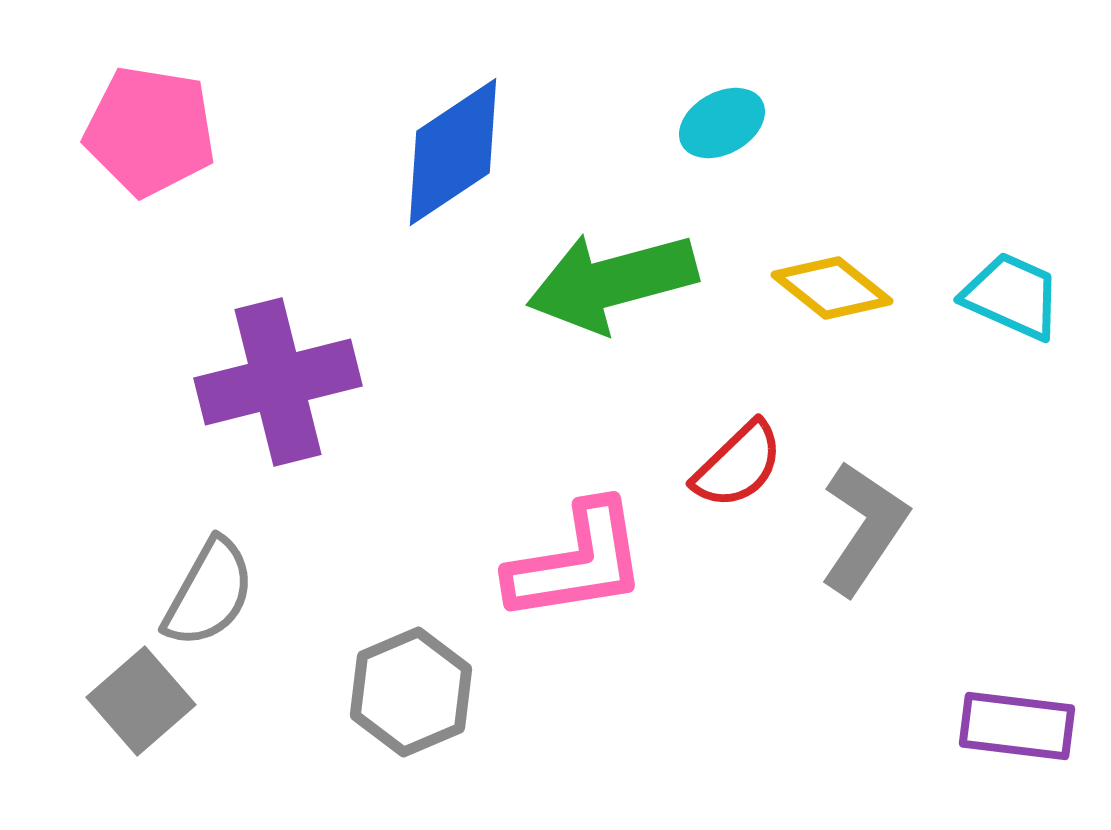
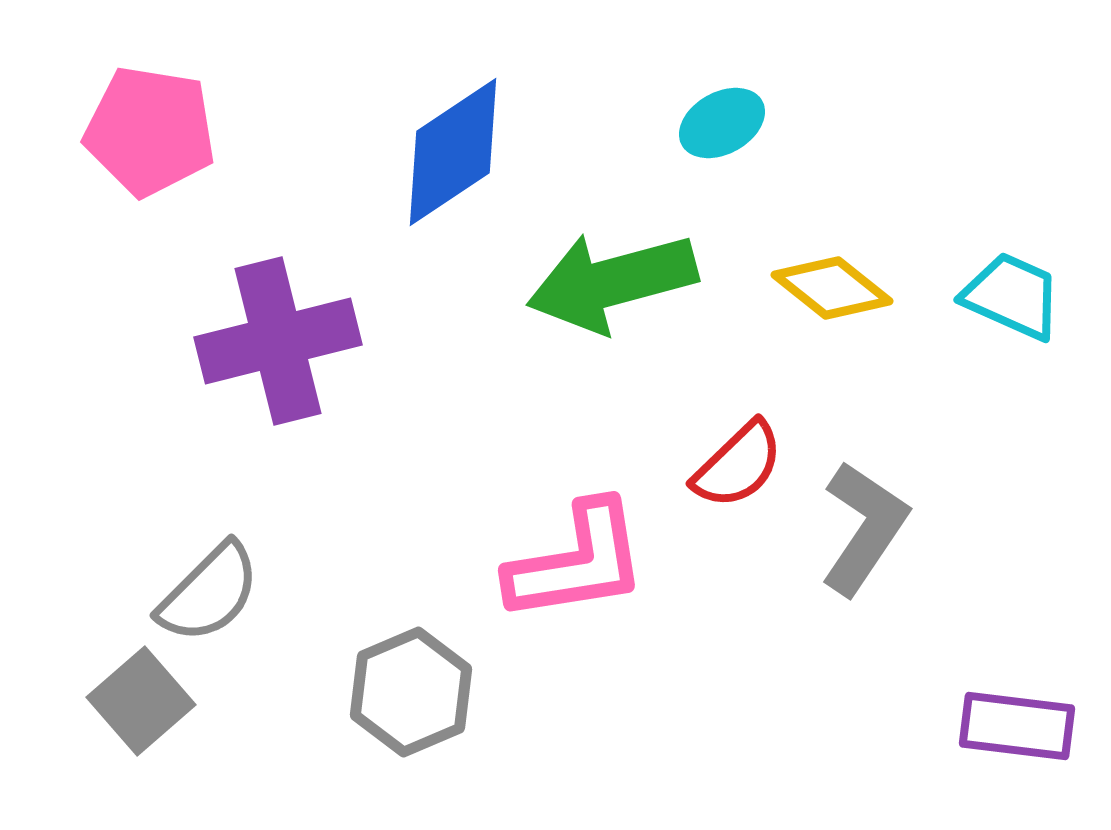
purple cross: moved 41 px up
gray semicircle: rotated 16 degrees clockwise
